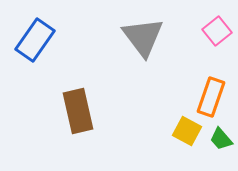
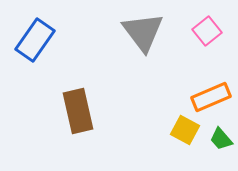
pink square: moved 10 px left
gray triangle: moved 5 px up
orange rectangle: rotated 48 degrees clockwise
yellow square: moved 2 px left, 1 px up
